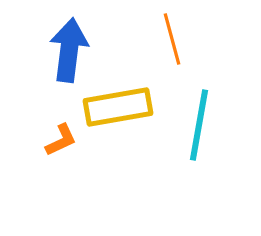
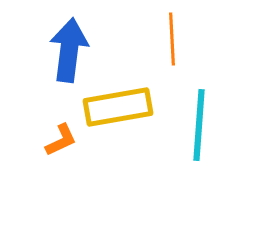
orange line: rotated 12 degrees clockwise
cyan line: rotated 6 degrees counterclockwise
